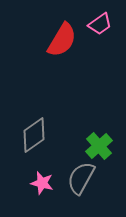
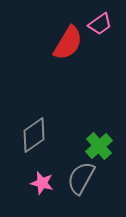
red semicircle: moved 6 px right, 3 px down
